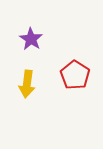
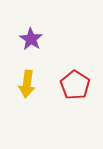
red pentagon: moved 10 px down
